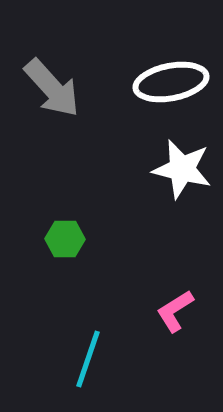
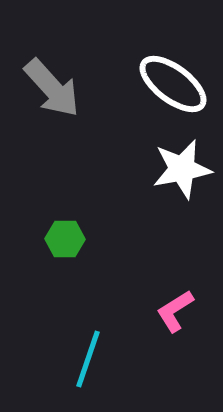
white ellipse: moved 2 px right, 2 px down; rotated 48 degrees clockwise
white star: rotated 24 degrees counterclockwise
